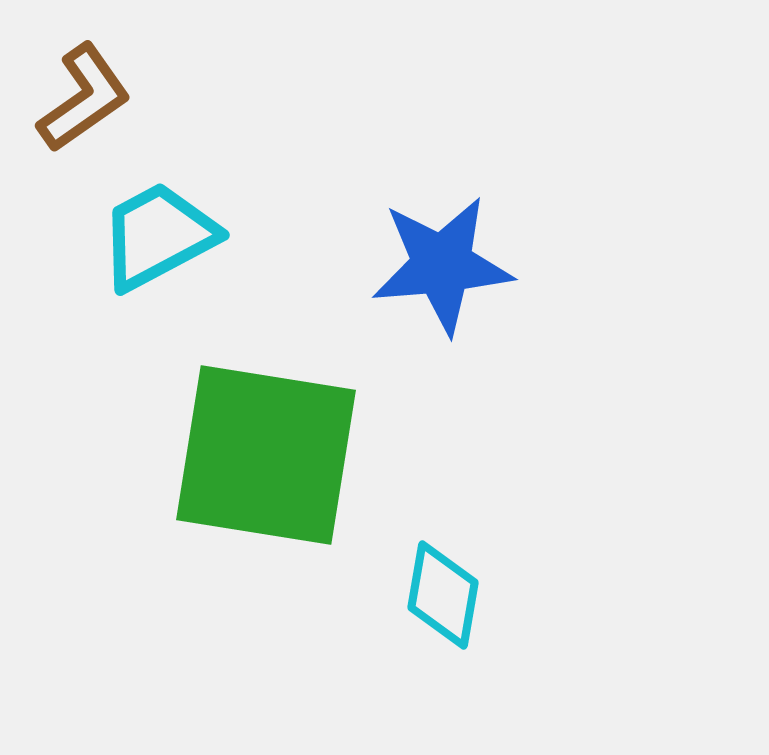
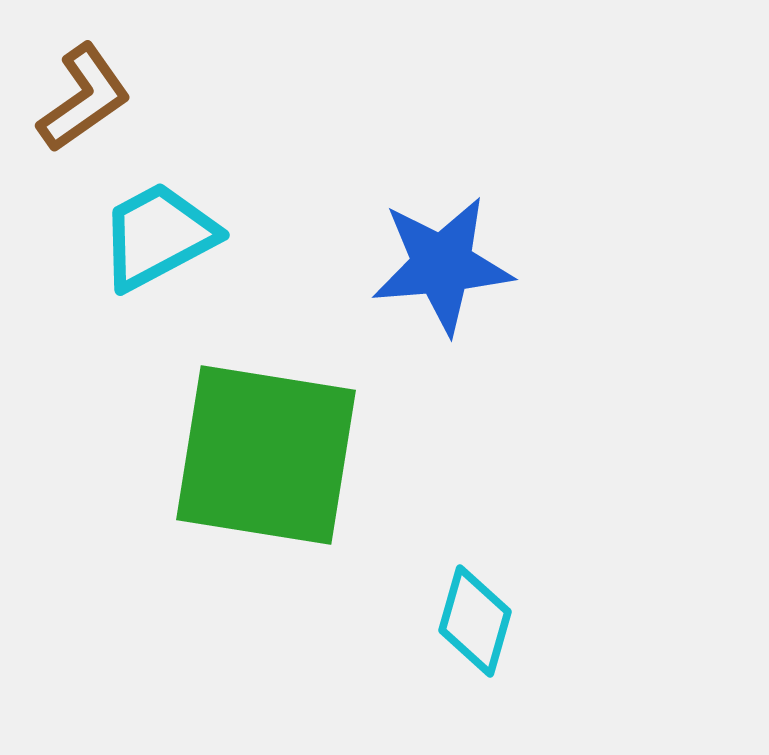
cyan diamond: moved 32 px right, 26 px down; rotated 6 degrees clockwise
